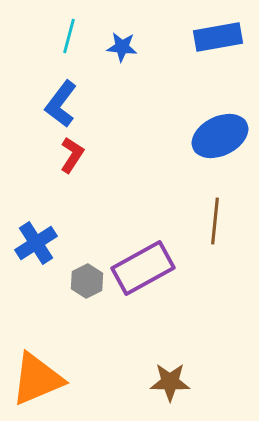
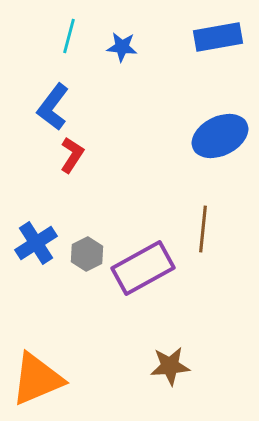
blue L-shape: moved 8 px left, 3 px down
brown line: moved 12 px left, 8 px down
gray hexagon: moved 27 px up
brown star: moved 16 px up; rotated 6 degrees counterclockwise
